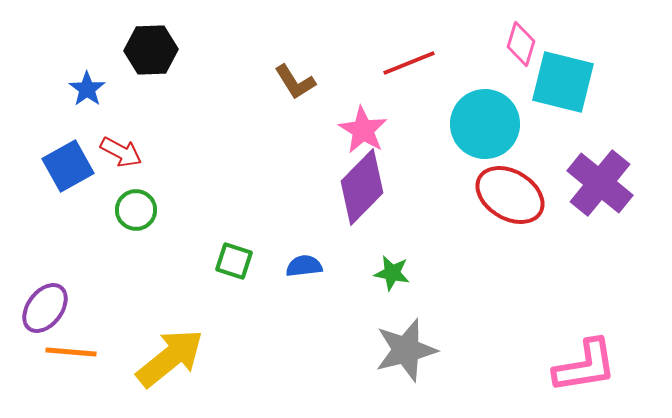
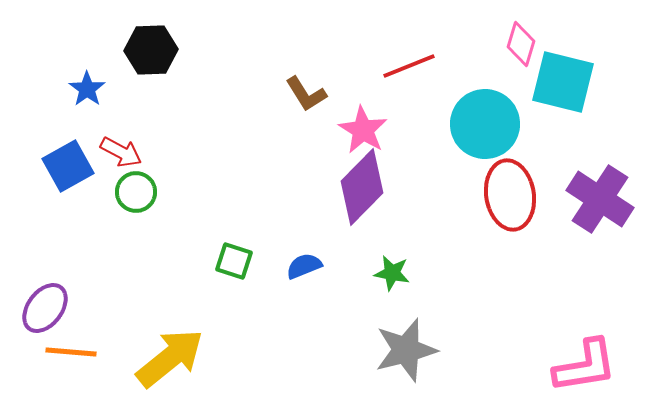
red line: moved 3 px down
brown L-shape: moved 11 px right, 12 px down
purple cross: moved 16 px down; rotated 6 degrees counterclockwise
red ellipse: rotated 50 degrees clockwise
green circle: moved 18 px up
blue semicircle: rotated 15 degrees counterclockwise
